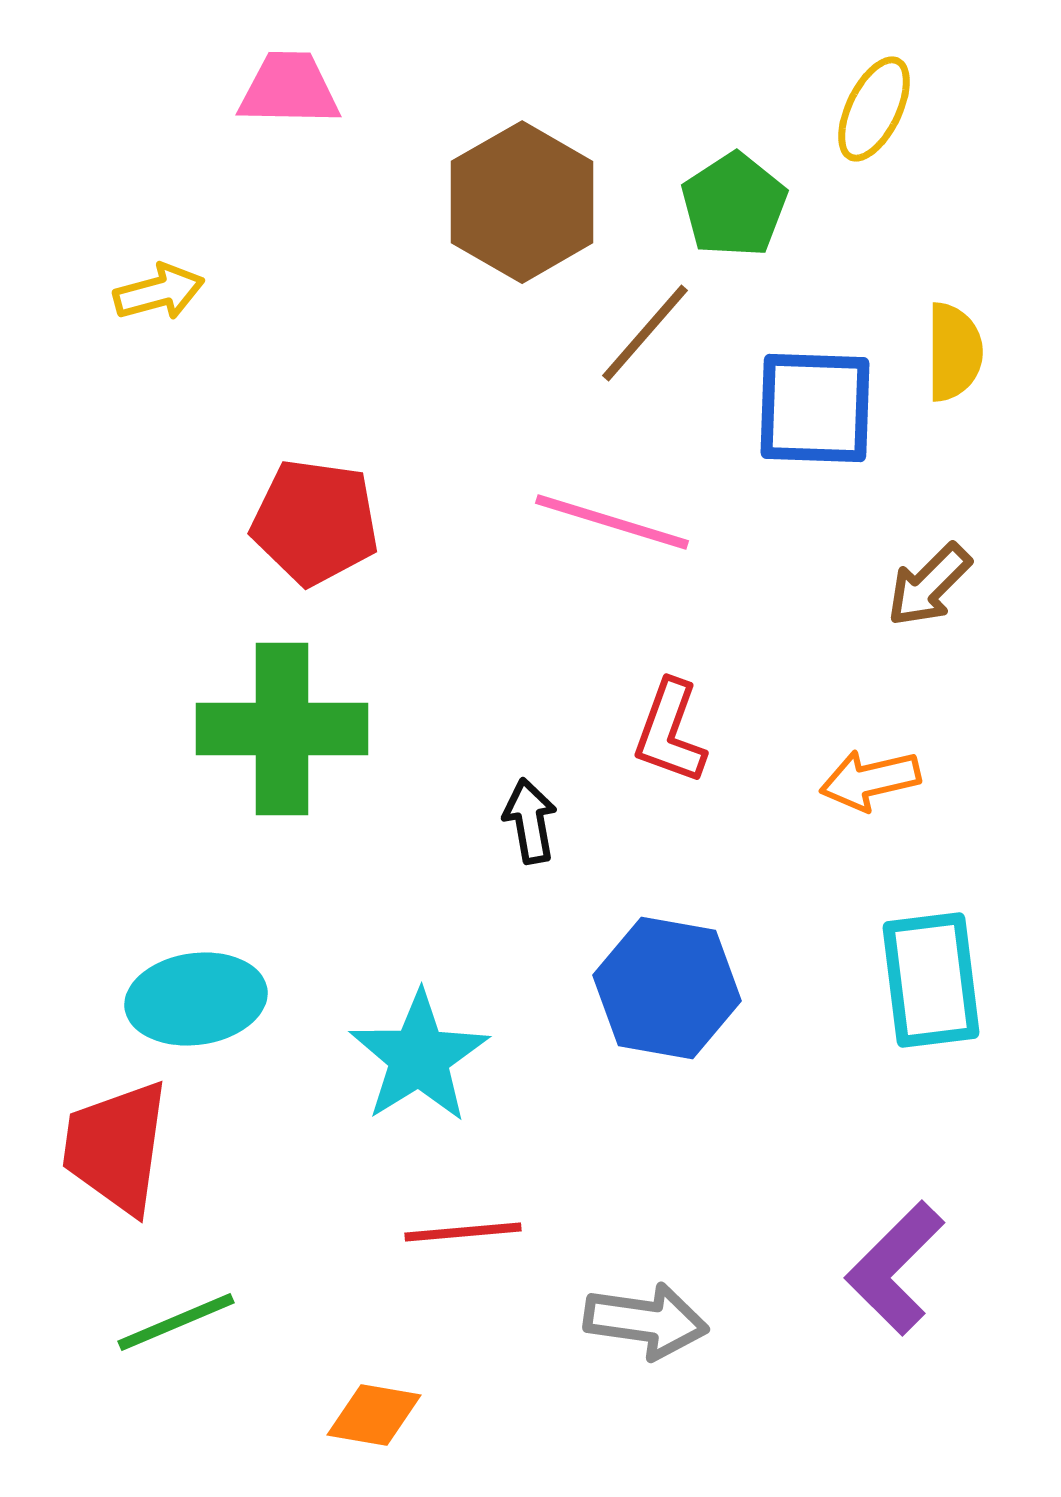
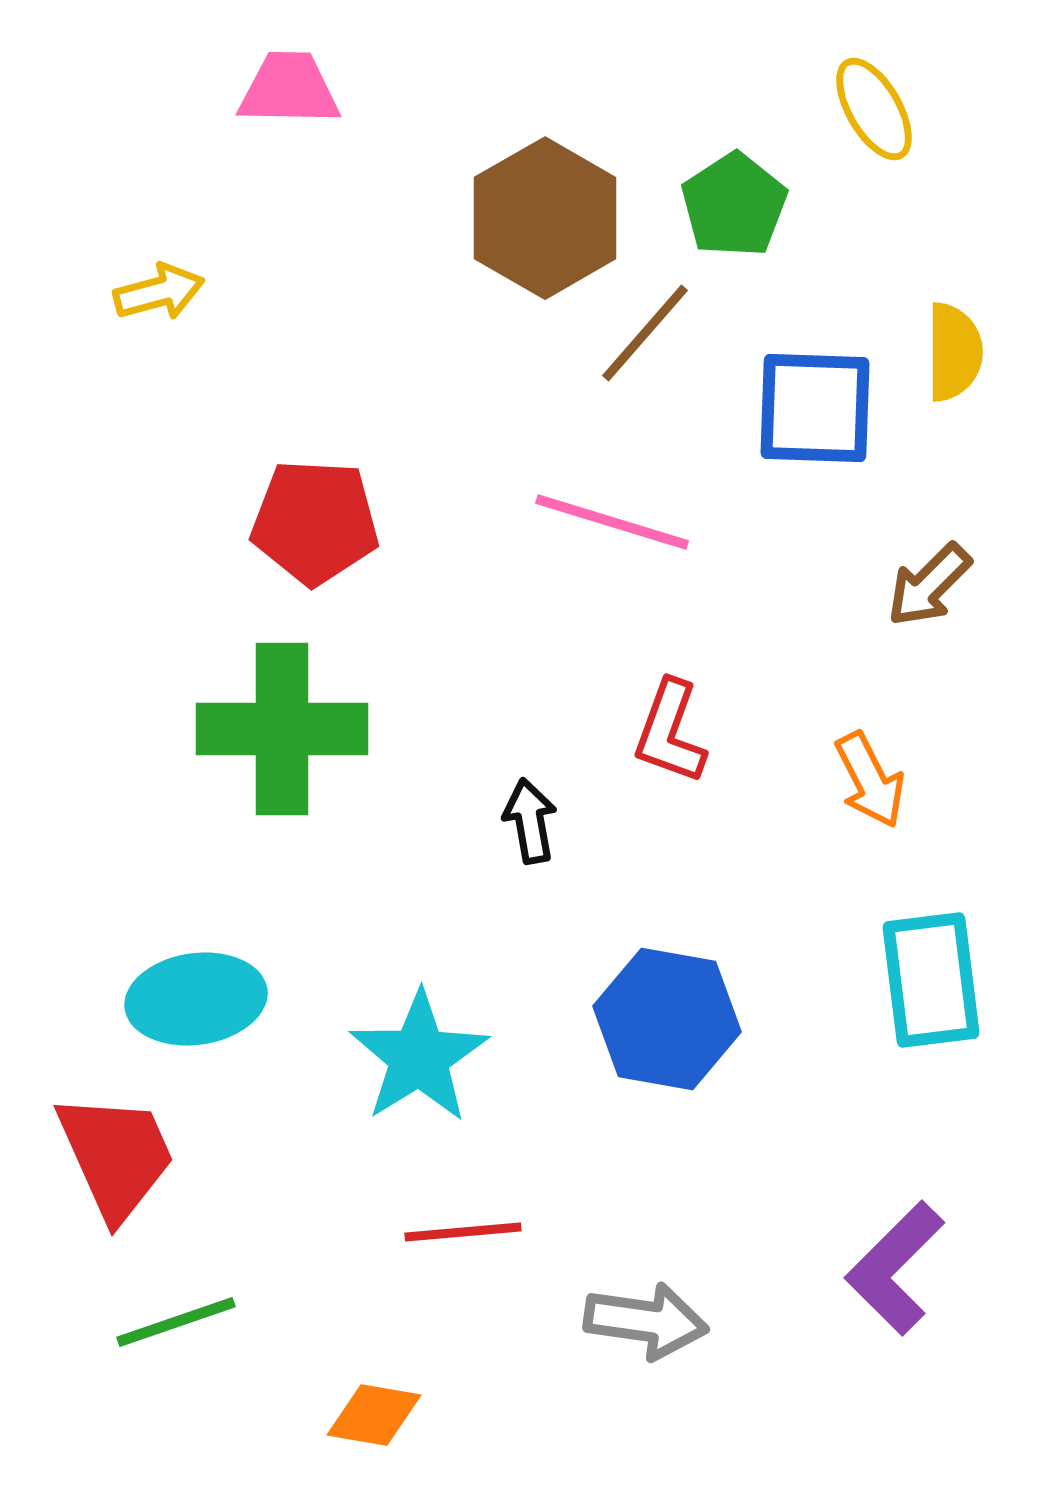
yellow ellipse: rotated 56 degrees counterclockwise
brown hexagon: moved 23 px right, 16 px down
red pentagon: rotated 5 degrees counterclockwise
orange arrow: rotated 104 degrees counterclockwise
blue hexagon: moved 31 px down
red trapezoid: moved 9 px down; rotated 148 degrees clockwise
green line: rotated 4 degrees clockwise
